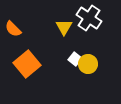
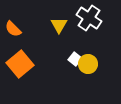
yellow triangle: moved 5 px left, 2 px up
orange square: moved 7 px left
